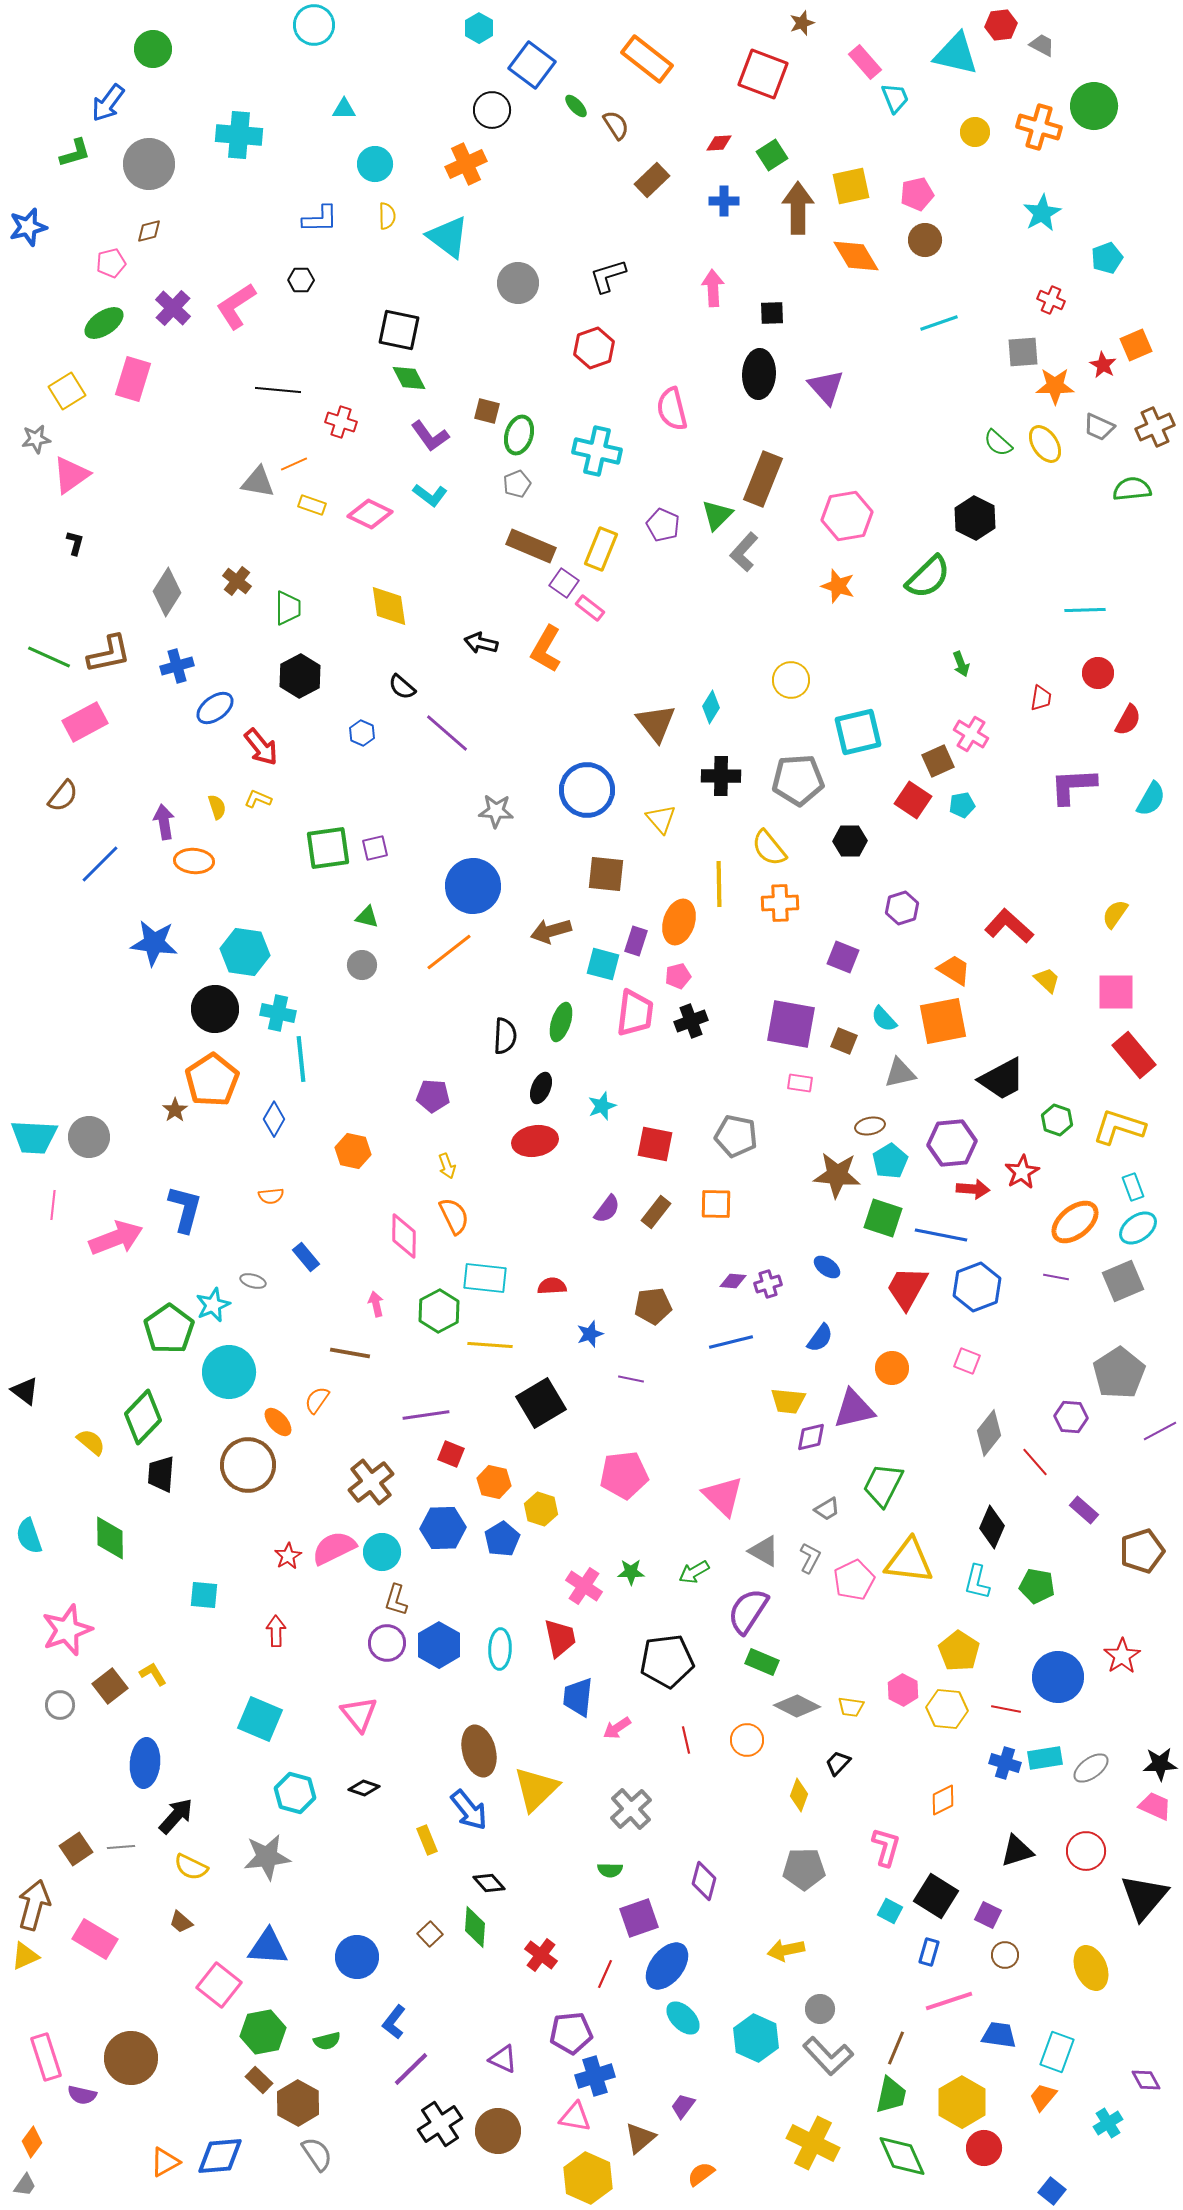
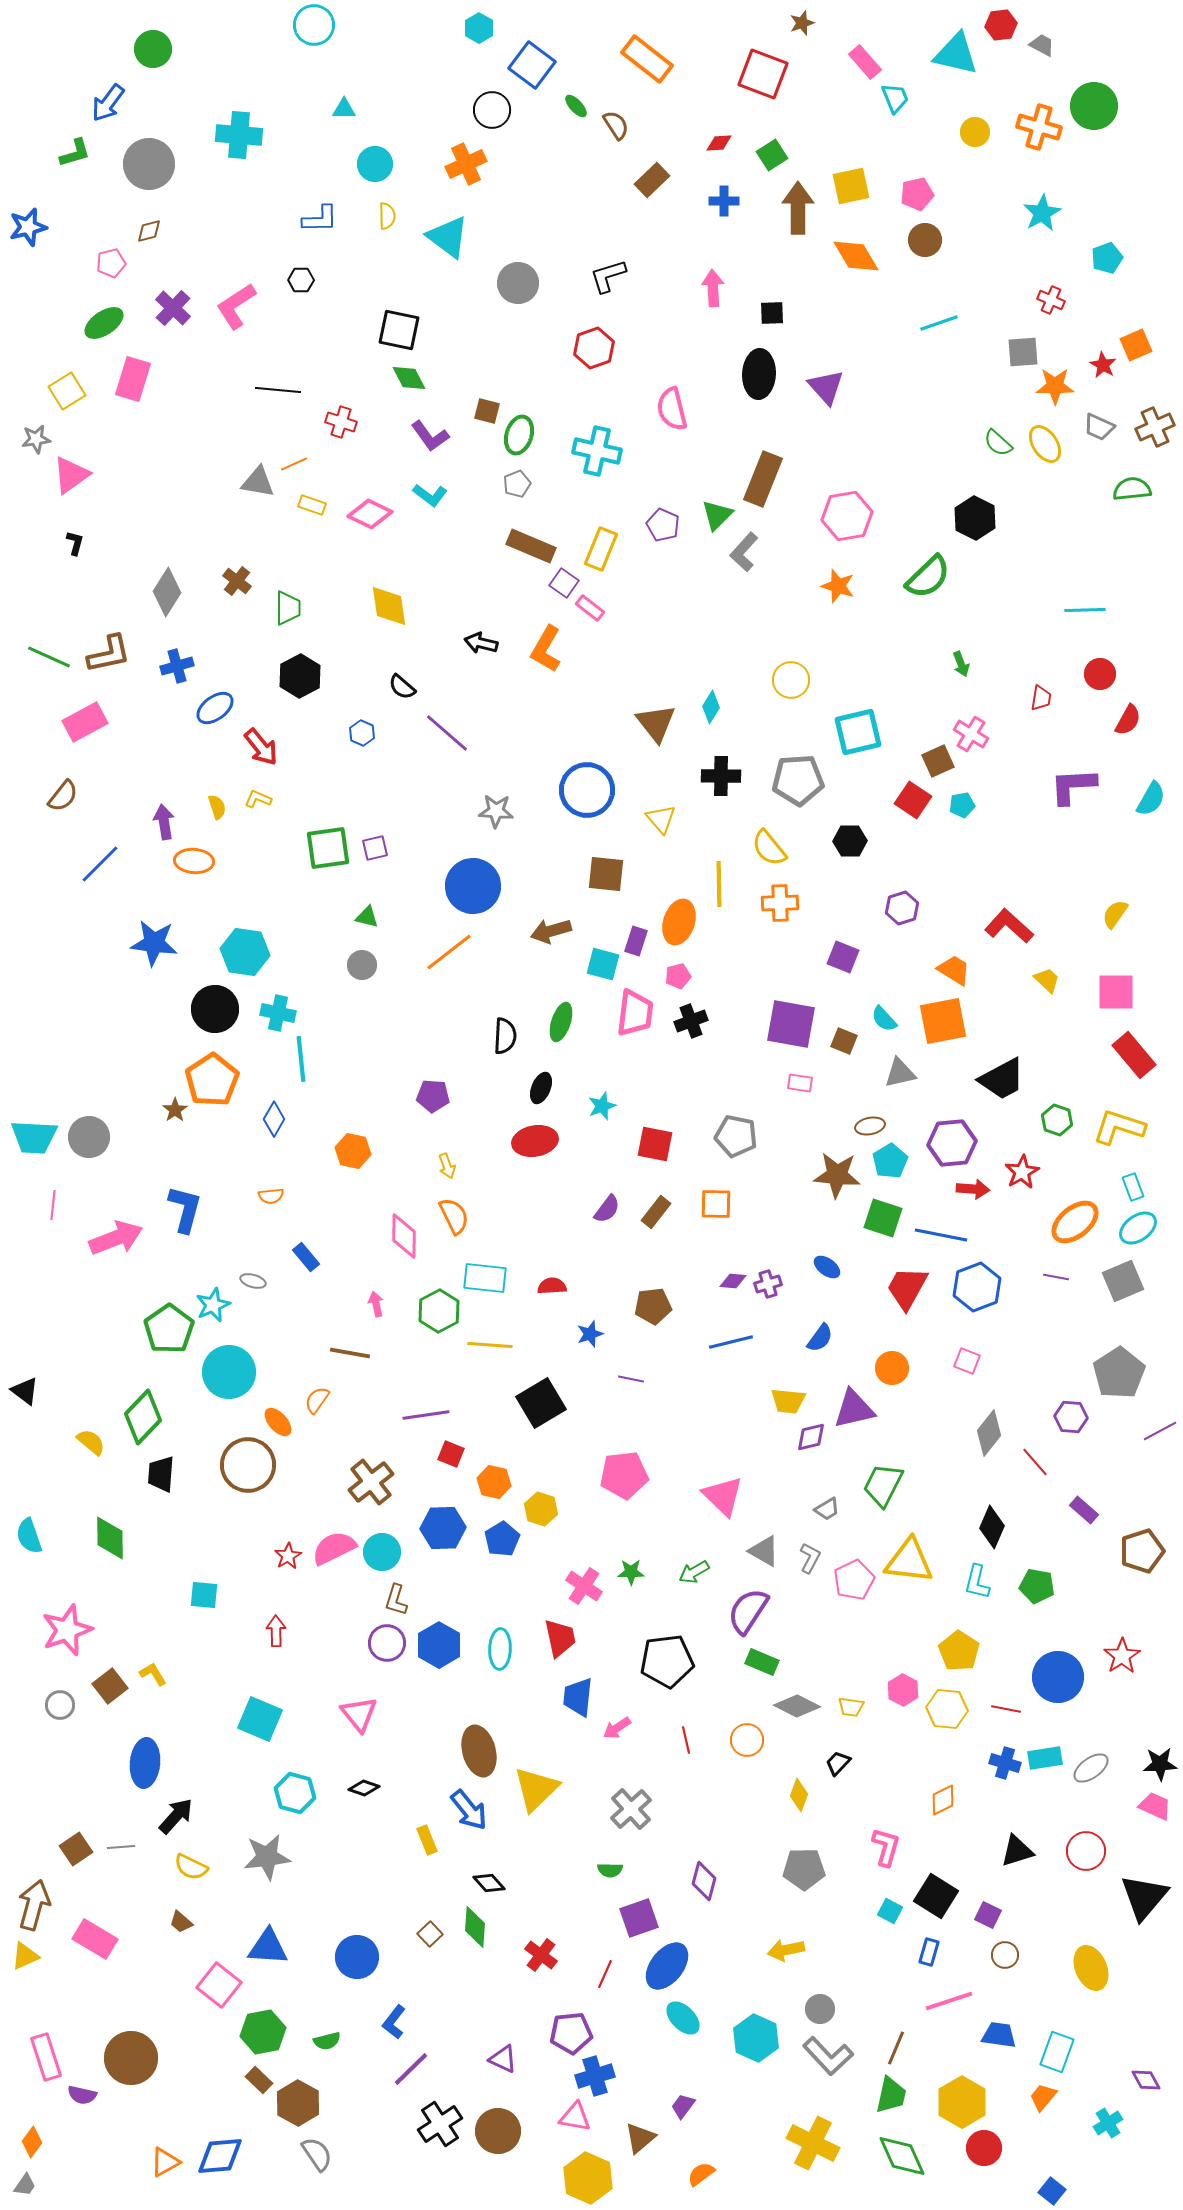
red circle at (1098, 673): moved 2 px right, 1 px down
